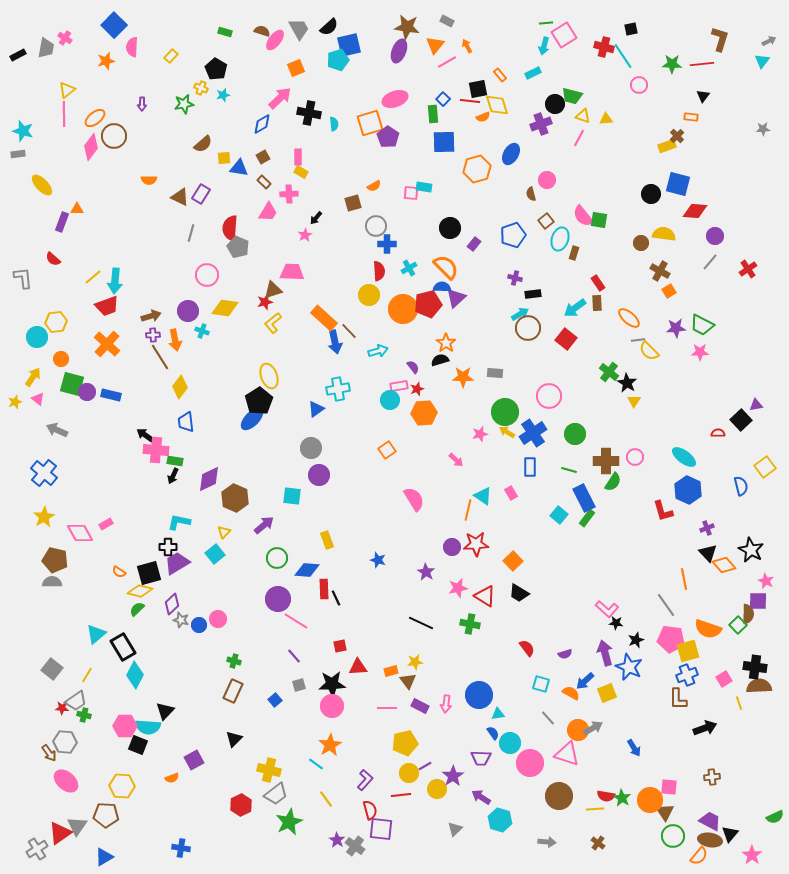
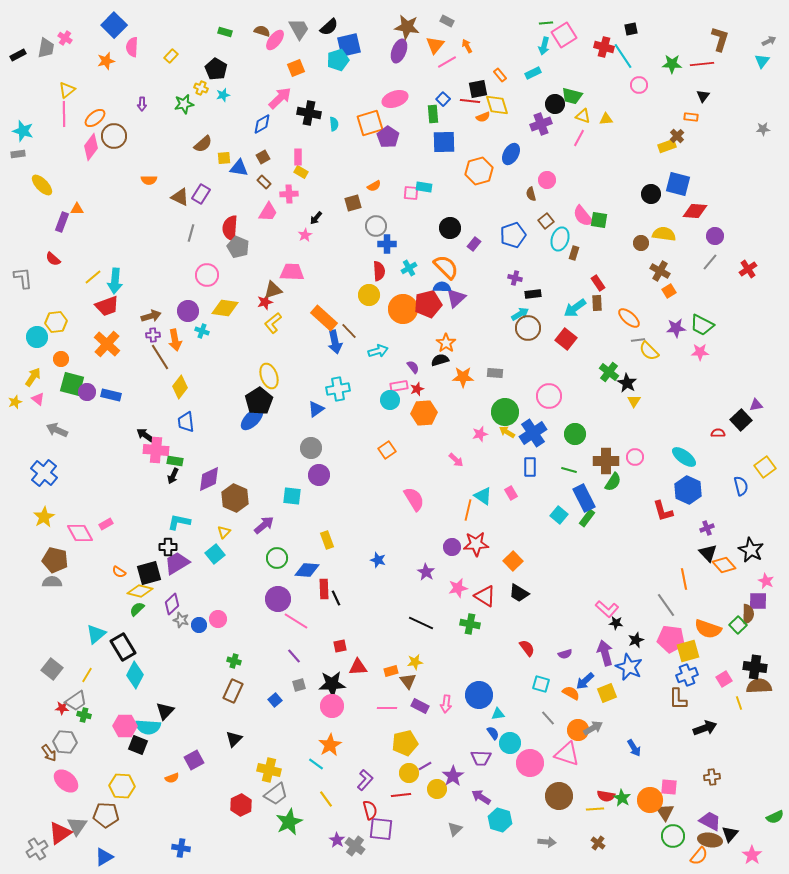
orange hexagon at (477, 169): moved 2 px right, 2 px down
